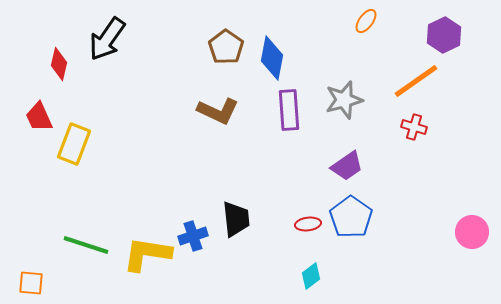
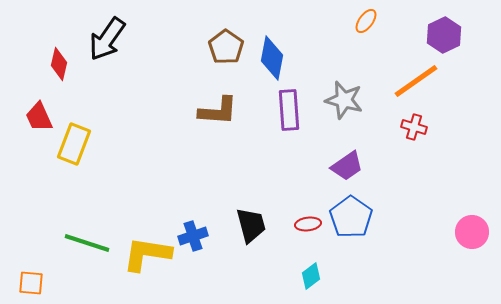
gray star: rotated 30 degrees clockwise
brown L-shape: rotated 21 degrees counterclockwise
black trapezoid: moved 15 px right, 6 px down; rotated 9 degrees counterclockwise
green line: moved 1 px right, 2 px up
